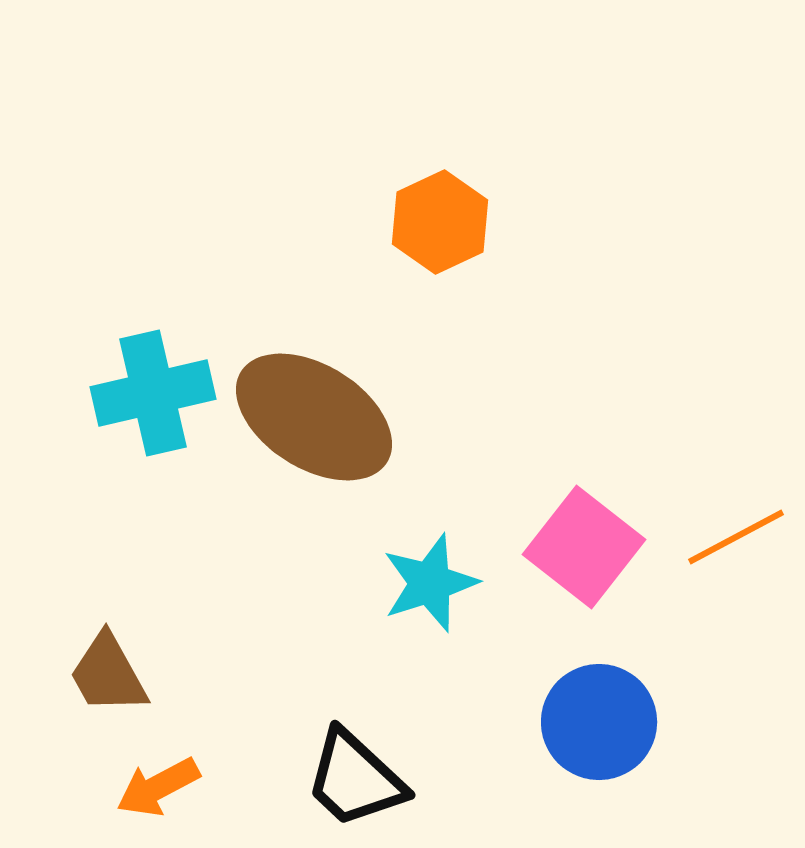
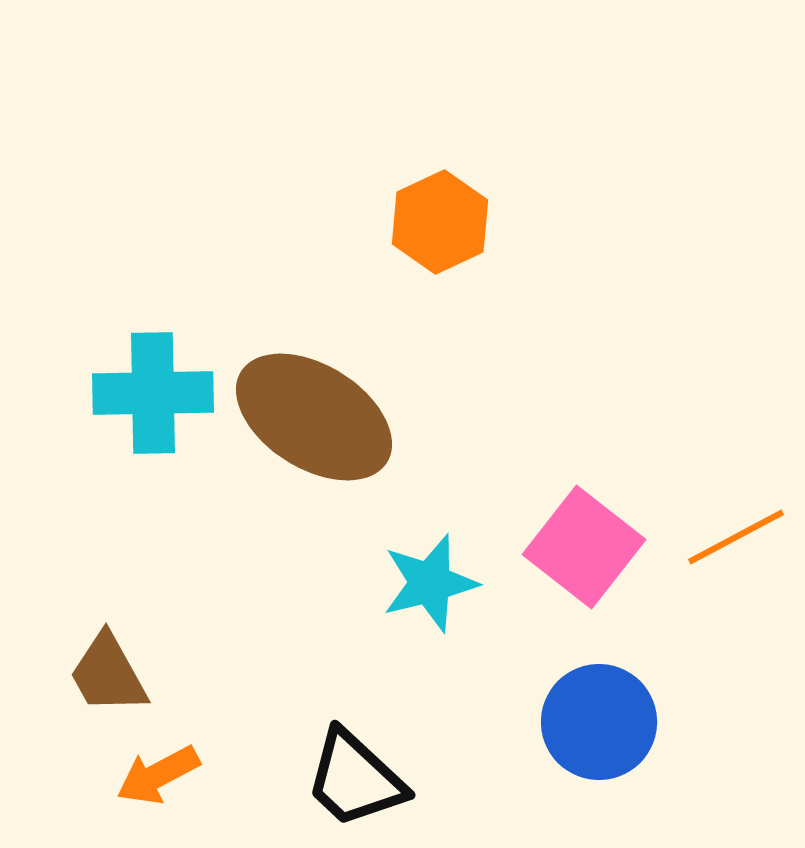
cyan cross: rotated 12 degrees clockwise
cyan star: rotated 4 degrees clockwise
orange arrow: moved 12 px up
